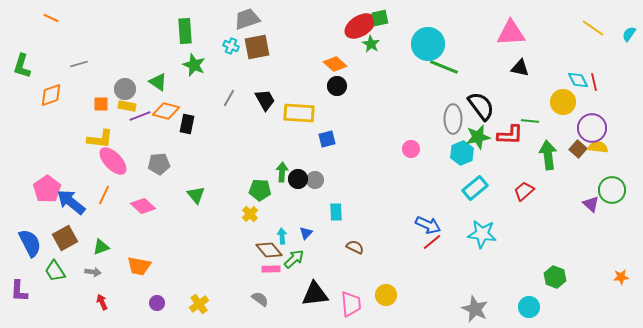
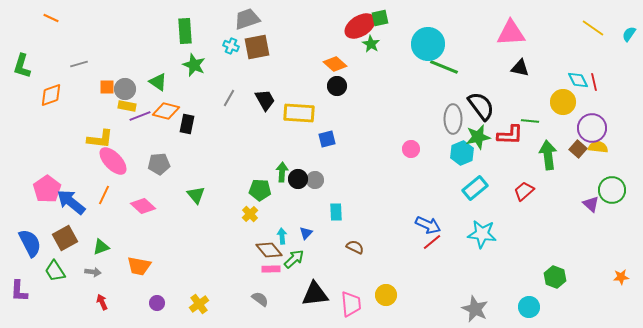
orange square at (101, 104): moved 6 px right, 17 px up
